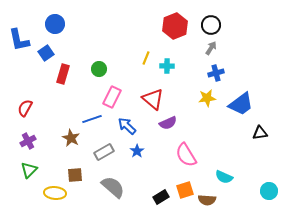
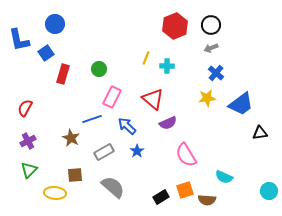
gray arrow: rotated 144 degrees counterclockwise
blue cross: rotated 35 degrees counterclockwise
